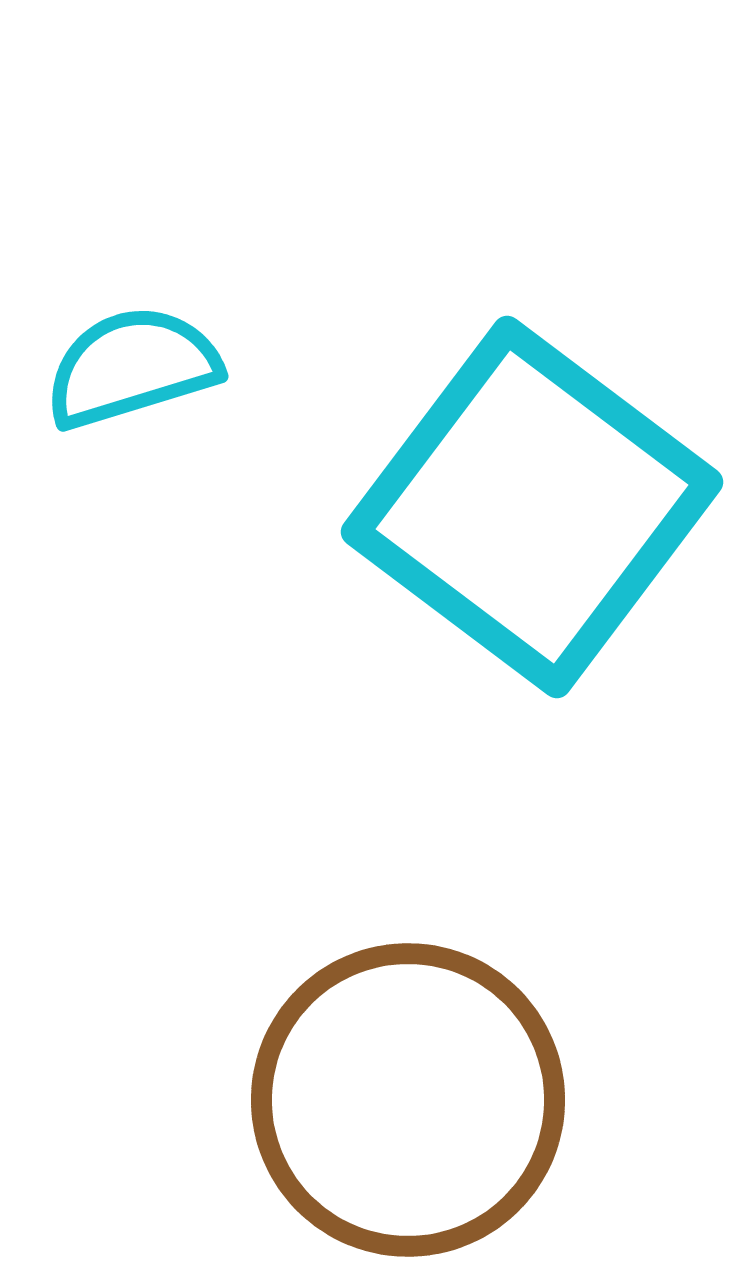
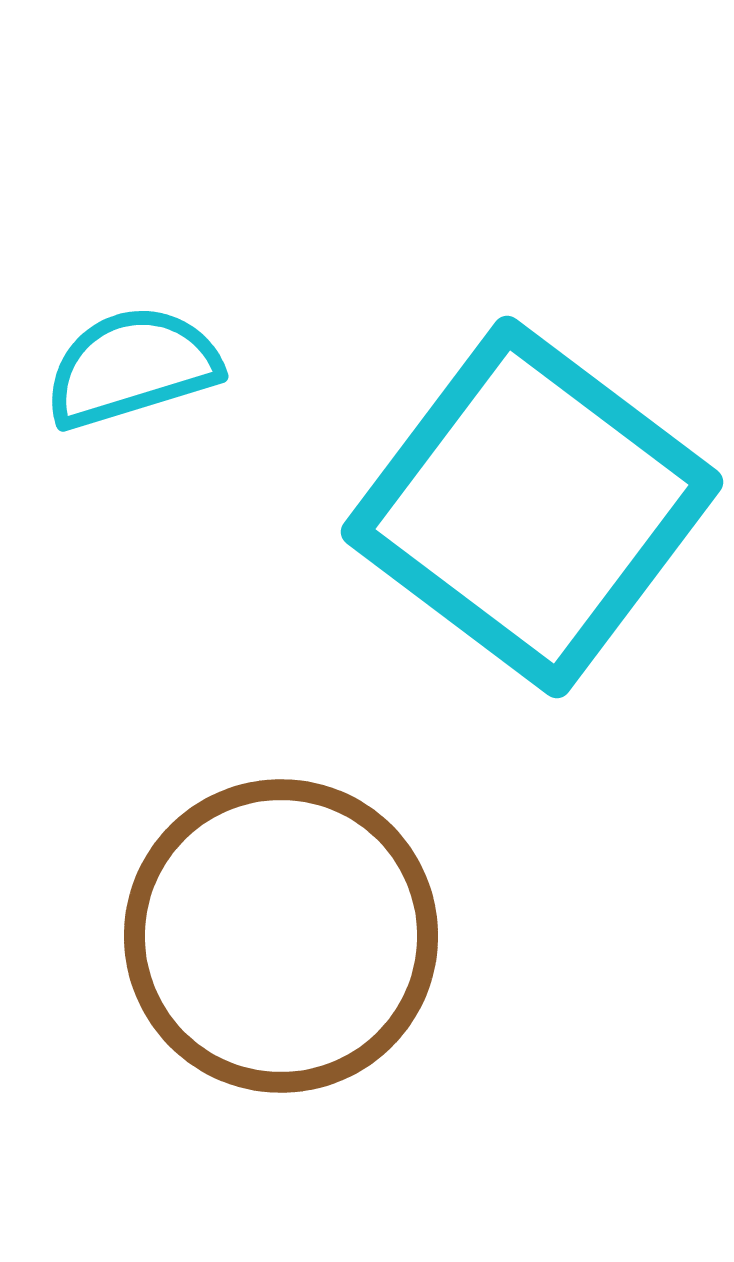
brown circle: moved 127 px left, 164 px up
